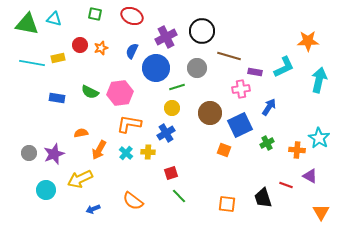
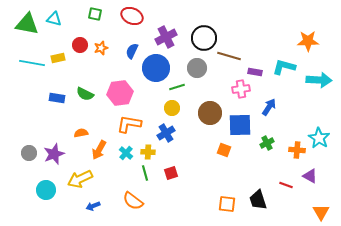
black circle at (202, 31): moved 2 px right, 7 px down
cyan L-shape at (284, 67): rotated 140 degrees counterclockwise
cyan arrow at (319, 80): rotated 80 degrees clockwise
green semicircle at (90, 92): moved 5 px left, 2 px down
blue square at (240, 125): rotated 25 degrees clockwise
green line at (179, 196): moved 34 px left, 23 px up; rotated 28 degrees clockwise
black trapezoid at (263, 198): moved 5 px left, 2 px down
blue arrow at (93, 209): moved 3 px up
